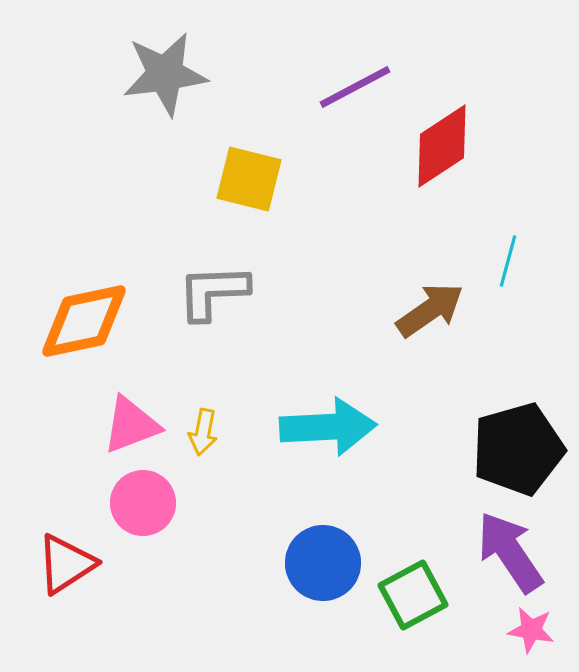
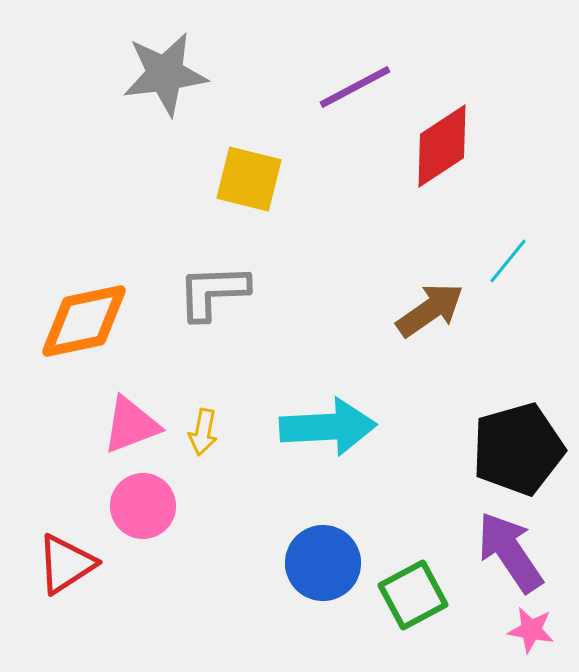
cyan line: rotated 24 degrees clockwise
pink circle: moved 3 px down
